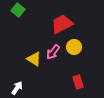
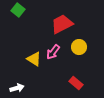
yellow circle: moved 5 px right
red rectangle: moved 2 px left, 1 px down; rotated 32 degrees counterclockwise
white arrow: rotated 40 degrees clockwise
